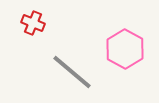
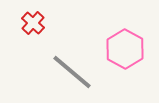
red cross: rotated 20 degrees clockwise
